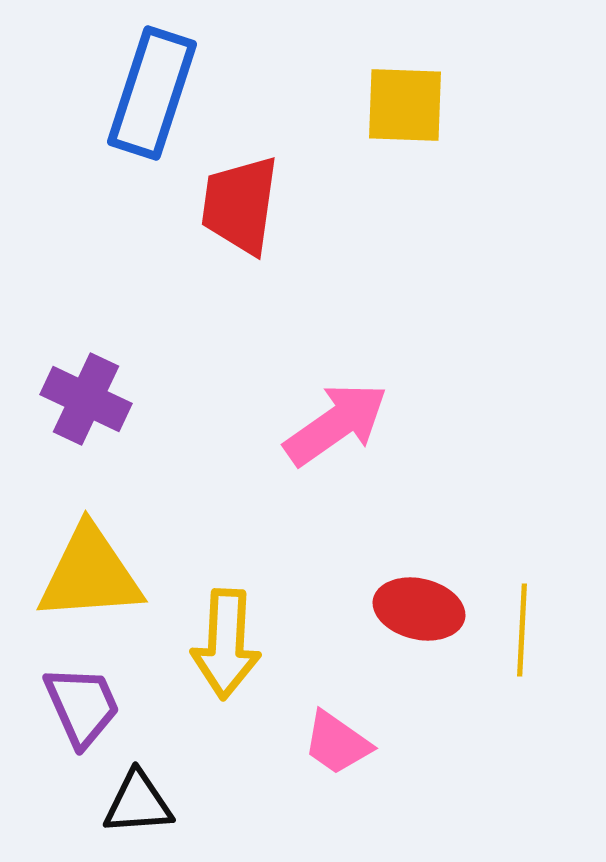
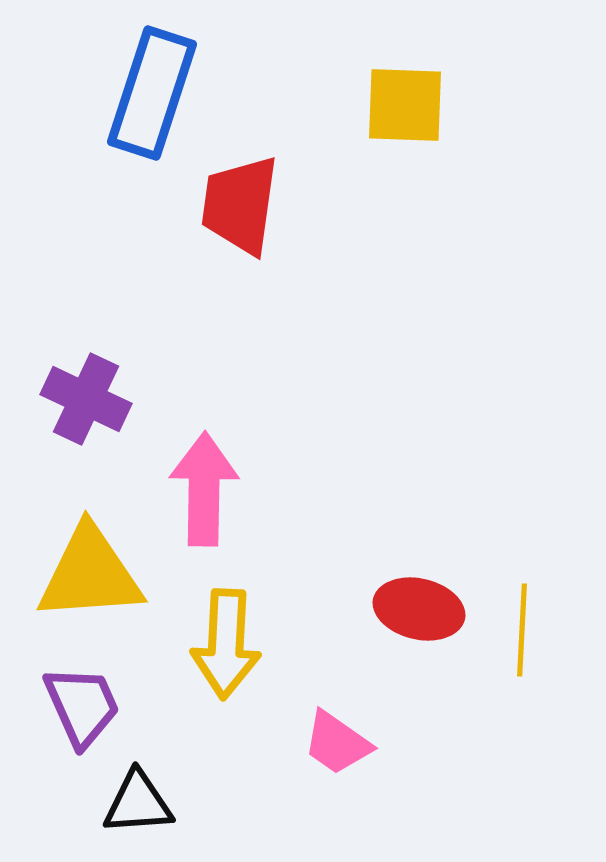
pink arrow: moved 132 px left, 65 px down; rotated 54 degrees counterclockwise
